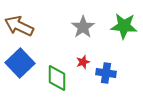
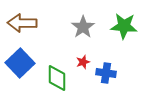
brown arrow: moved 3 px right, 3 px up; rotated 24 degrees counterclockwise
